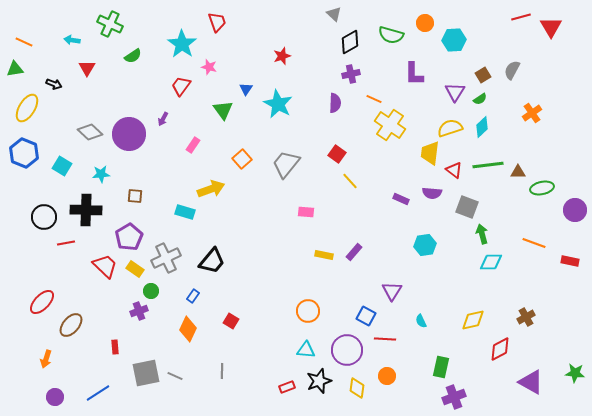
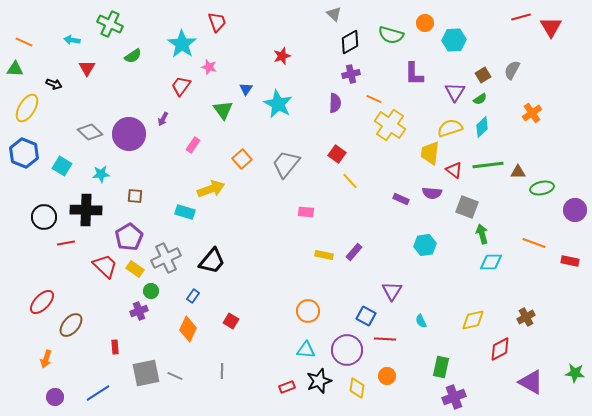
green triangle at (15, 69): rotated 12 degrees clockwise
